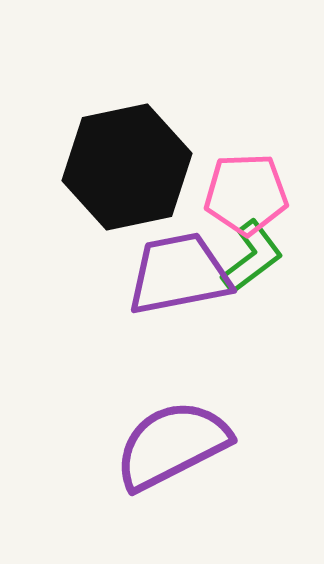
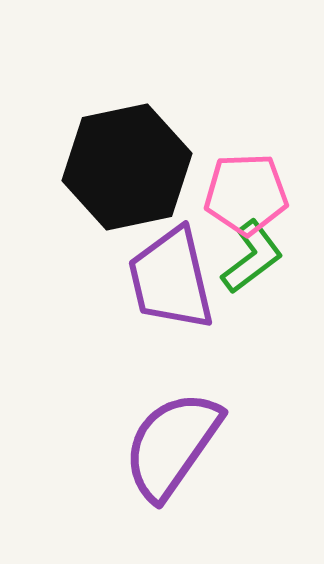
purple trapezoid: moved 8 px left, 5 px down; rotated 92 degrees counterclockwise
purple semicircle: rotated 28 degrees counterclockwise
